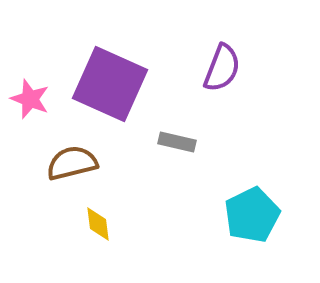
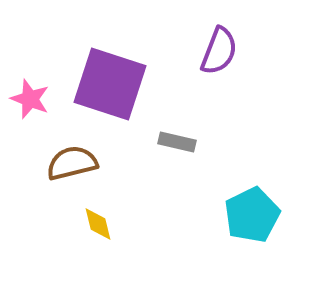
purple semicircle: moved 3 px left, 17 px up
purple square: rotated 6 degrees counterclockwise
yellow diamond: rotated 6 degrees counterclockwise
